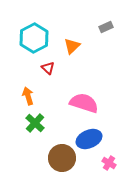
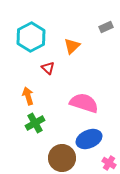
cyan hexagon: moved 3 px left, 1 px up
green cross: rotated 18 degrees clockwise
